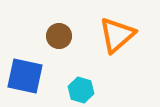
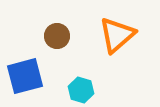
brown circle: moved 2 px left
blue square: rotated 27 degrees counterclockwise
